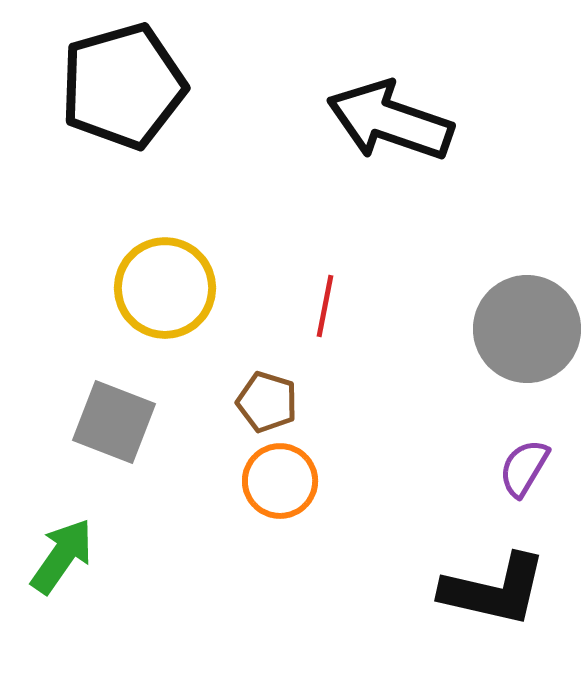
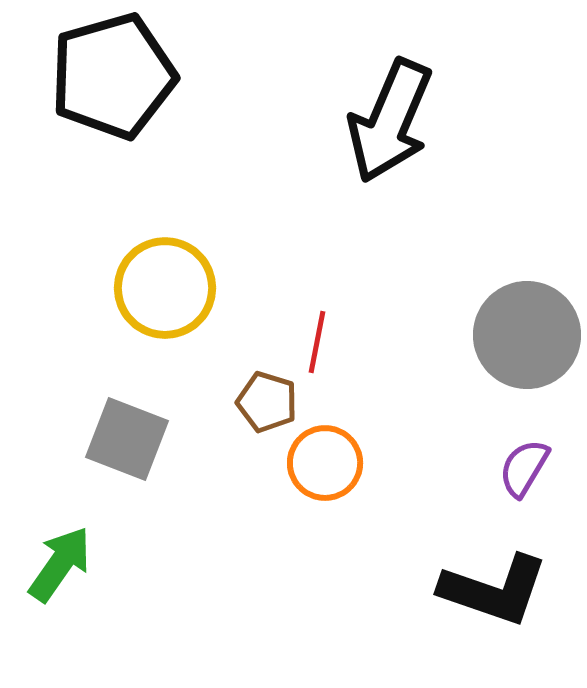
black pentagon: moved 10 px left, 10 px up
black arrow: rotated 86 degrees counterclockwise
red line: moved 8 px left, 36 px down
gray circle: moved 6 px down
gray square: moved 13 px right, 17 px down
orange circle: moved 45 px right, 18 px up
green arrow: moved 2 px left, 8 px down
black L-shape: rotated 6 degrees clockwise
